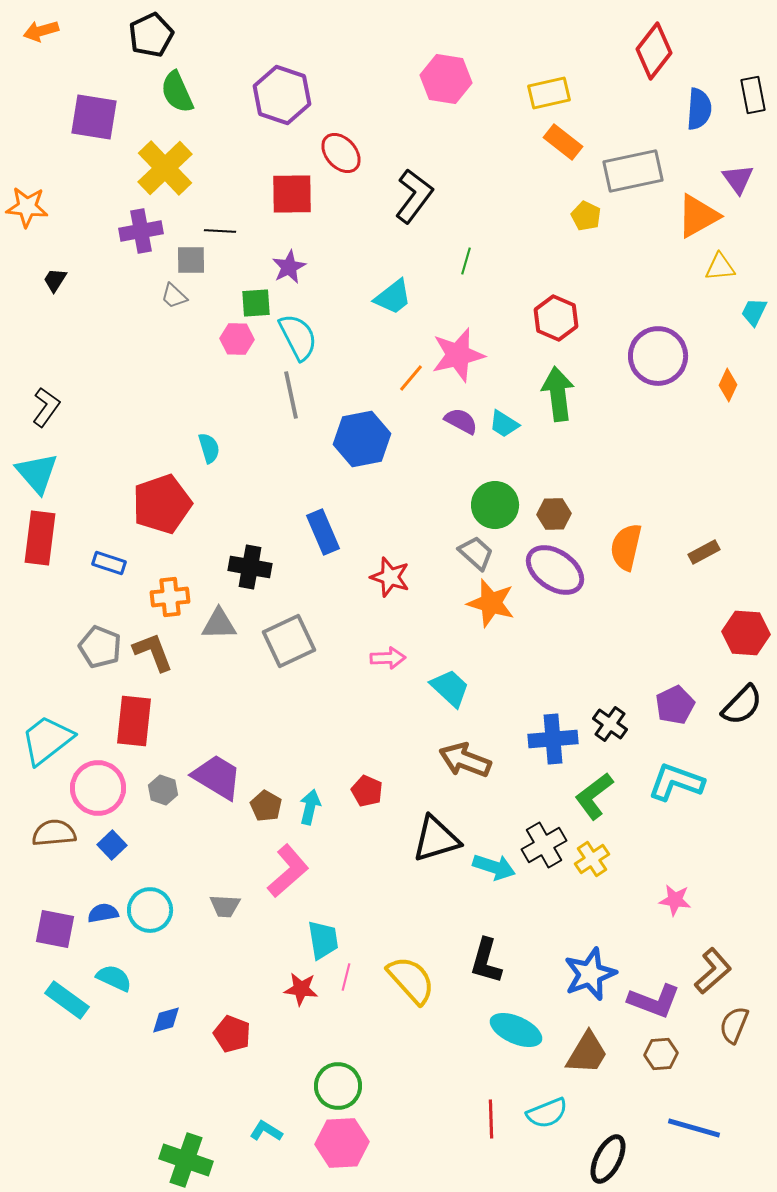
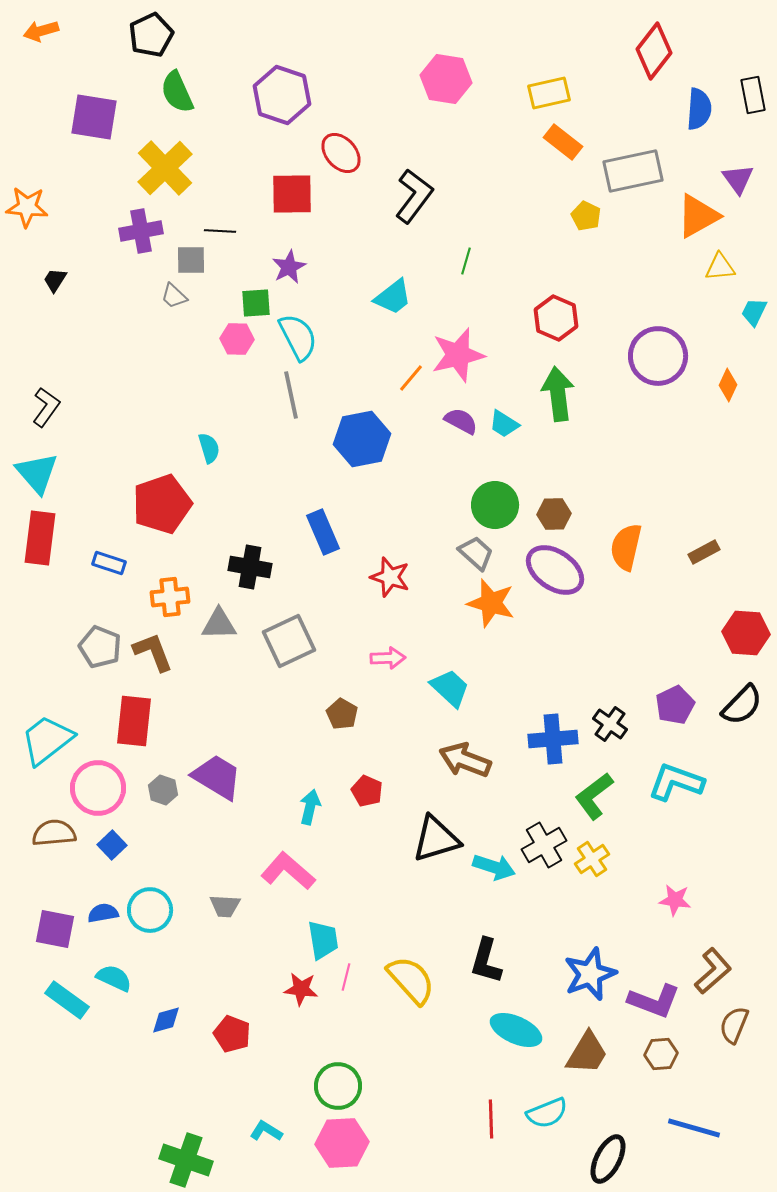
brown pentagon at (266, 806): moved 76 px right, 92 px up
pink L-shape at (288, 871): rotated 98 degrees counterclockwise
